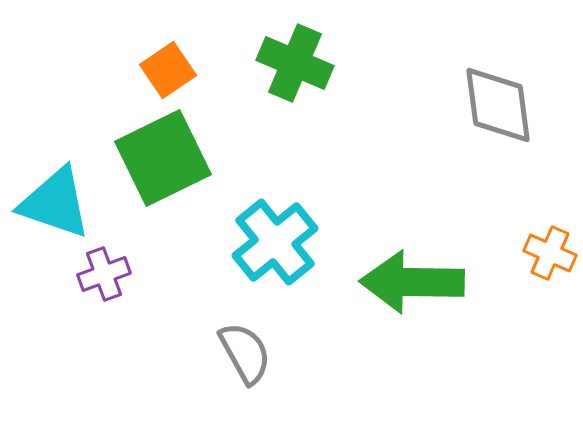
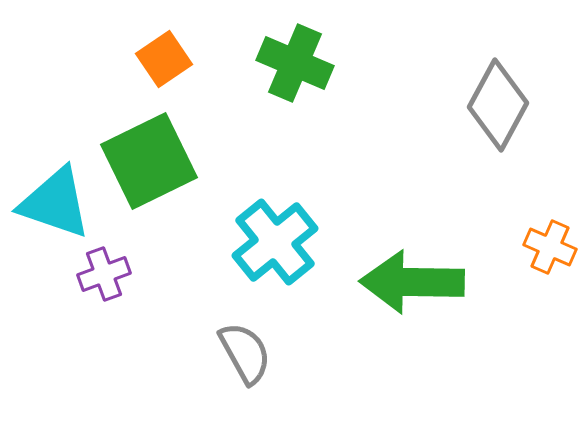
orange square: moved 4 px left, 11 px up
gray diamond: rotated 36 degrees clockwise
green square: moved 14 px left, 3 px down
orange cross: moved 6 px up
